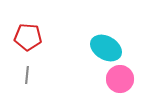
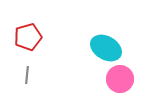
red pentagon: rotated 20 degrees counterclockwise
